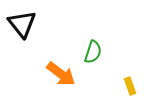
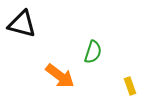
black triangle: rotated 36 degrees counterclockwise
orange arrow: moved 1 px left, 2 px down
